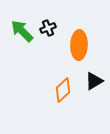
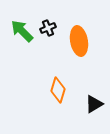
orange ellipse: moved 4 px up; rotated 12 degrees counterclockwise
black triangle: moved 23 px down
orange diamond: moved 5 px left; rotated 30 degrees counterclockwise
